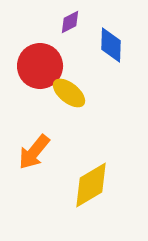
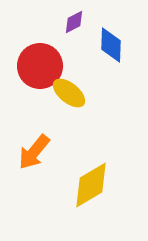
purple diamond: moved 4 px right
